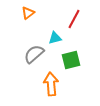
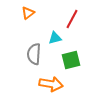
red line: moved 2 px left
gray semicircle: rotated 45 degrees counterclockwise
orange arrow: rotated 105 degrees clockwise
